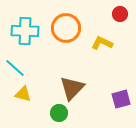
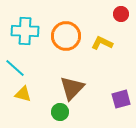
red circle: moved 1 px right
orange circle: moved 8 px down
green circle: moved 1 px right, 1 px up
